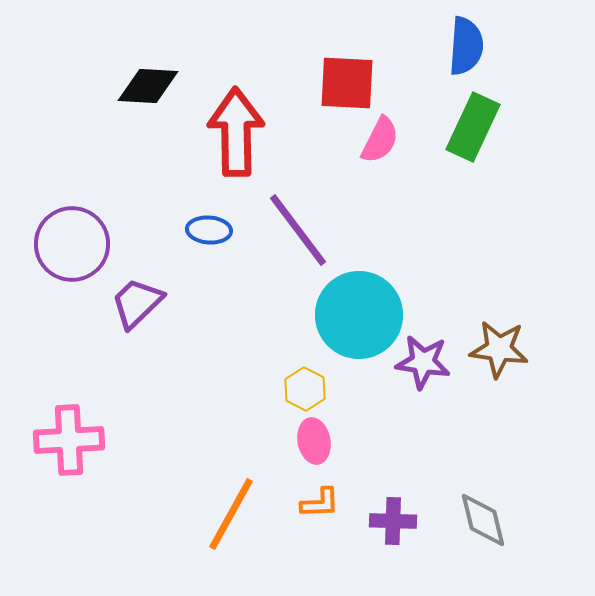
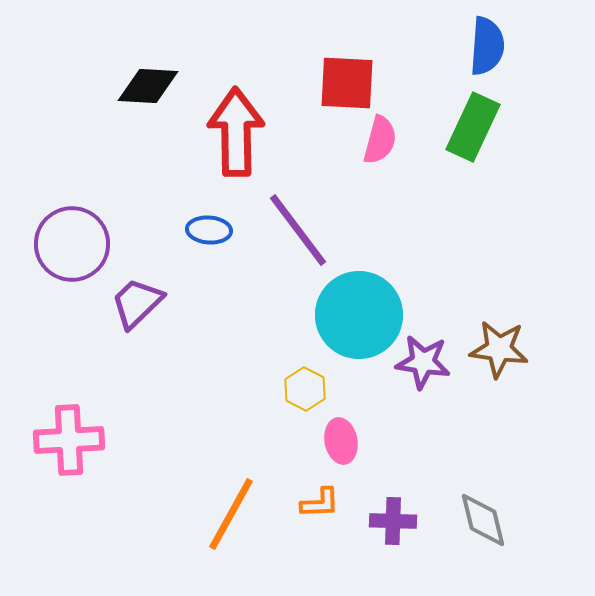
blue semicircle: moved 21 px right
pink semicircle: rotated 12 degrees counterclockwise
pink ellipse: moved 27 px right
